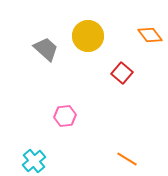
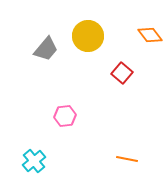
gray trapezoid: rotated 88 degrees clockwise
orange line: rotated 20 degrees counterclockwise
